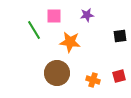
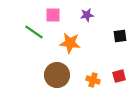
pink square: moved 1 px left, 1 px up
green line: moved 2 px down; rotated 24 degrees counterclockwise
orange star: moved 1 px down
brown circle: moved 2 px down
